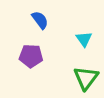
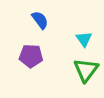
green triangle: moved 8 px up
